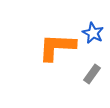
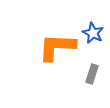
gray rectangle: rotated 18 degrees counterclockwise
